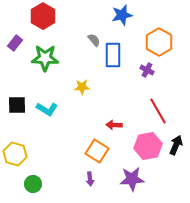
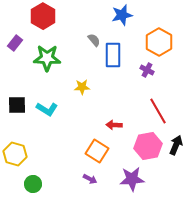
green star: moved 2 px right
purple arrow: rotated 56 degrees counterclockwise
